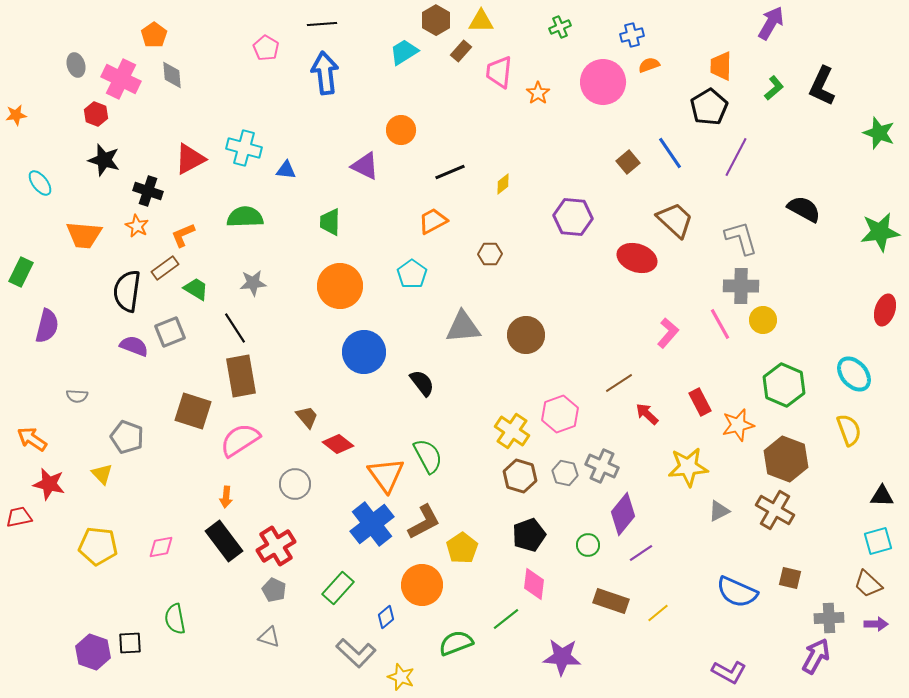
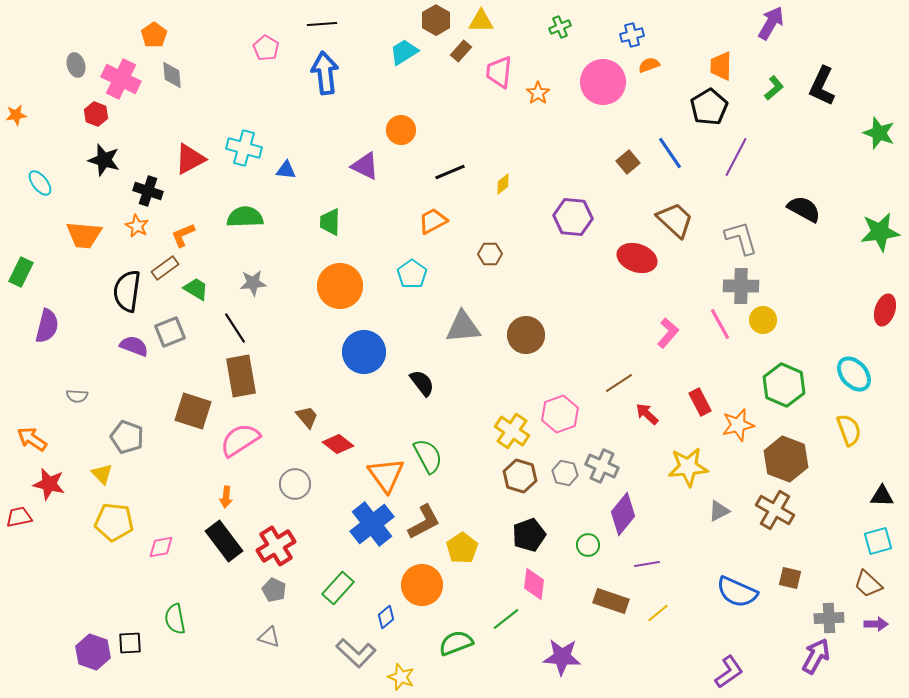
yellow pentagon at (98, 546): moved 16 px right, 24 px up
purple line at (641, 553): moved 6 px right, 11 px down; rotated 25 degrees clockwise
purple L-shape at (729, 672): rotated 64 degrees counterclockwise
